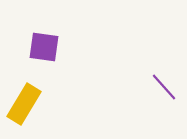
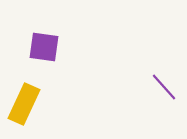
yellow rectangle: rotated 6 degrees counterclockwise
